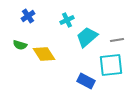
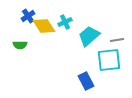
cyan cross: moved 2 px left, 2 px down
cyan trapezoid: moved 2 px right, 1 px up
green semicircle: rotated 16 degrees counterclockwise
yellow diamond: moved 28 px up
cyan square: moved 2 px left, 5 px up
blue rectangle: rotated 36 degrees clockwise
